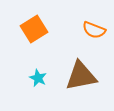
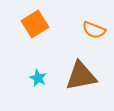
orange square: moved 1 px right, 5 px up
